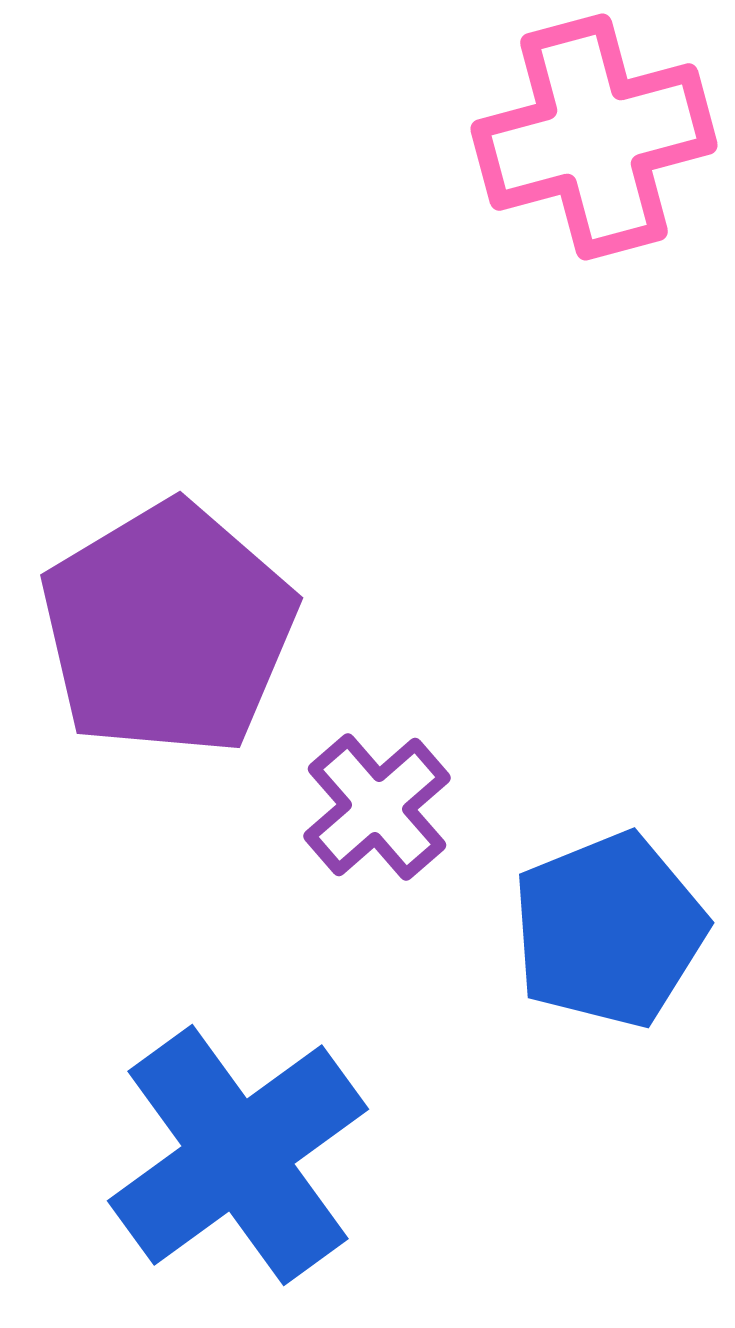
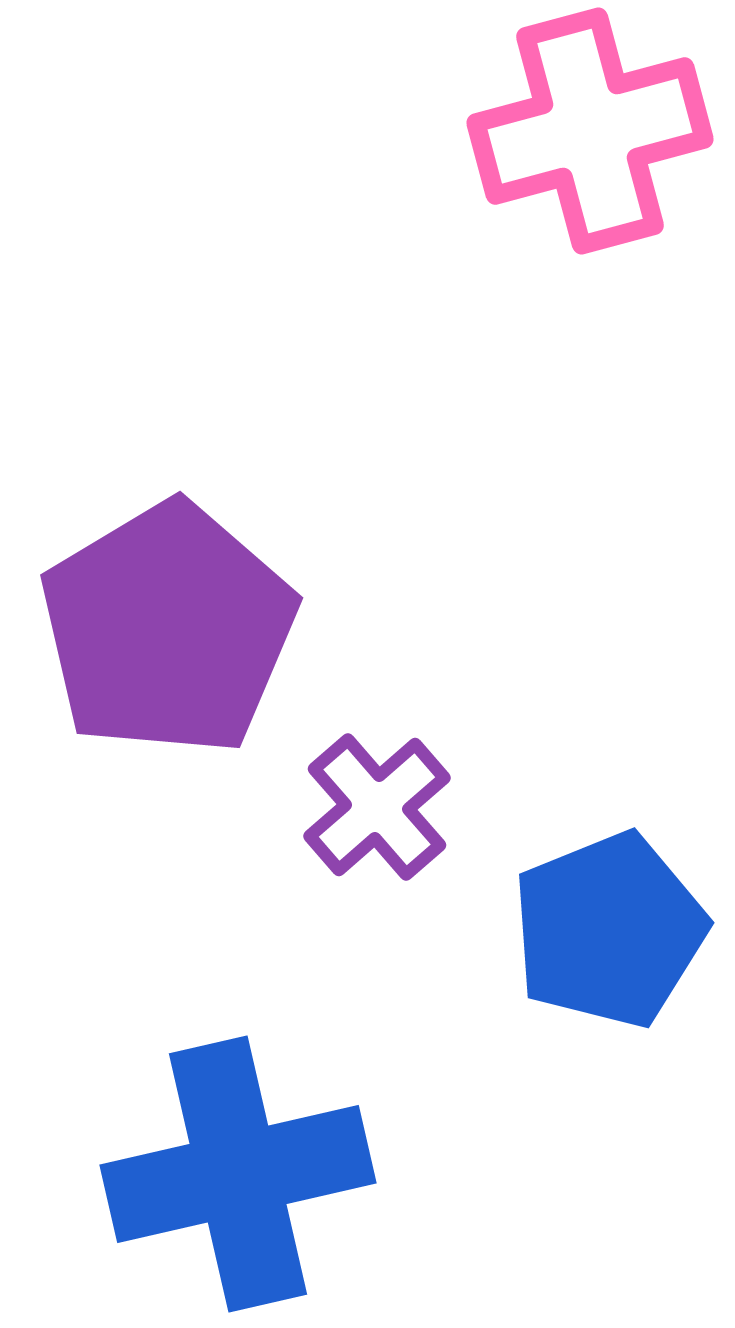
pink cross: moved 4 px left, 6 px up
blue cross: moved 19 px down; rotated 23 degrees clockwise
